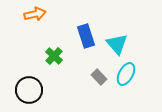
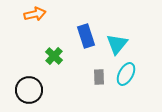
cyan triangle: rotated 20 degrees clockwise
gray rectangle: rotated 42 degrees clockwise
